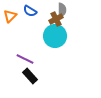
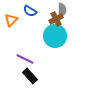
orange triangle: moved 1 px right, 4 px down
